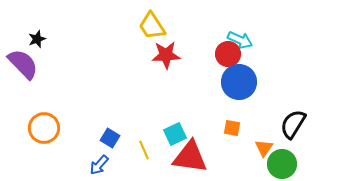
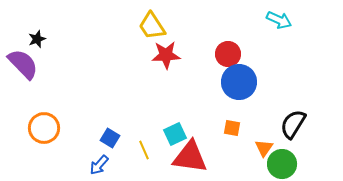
cyan arrow: moved 39 px right, 20 px up
